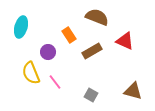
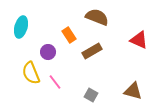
red triangle: moved 14 px right, 1 px up
